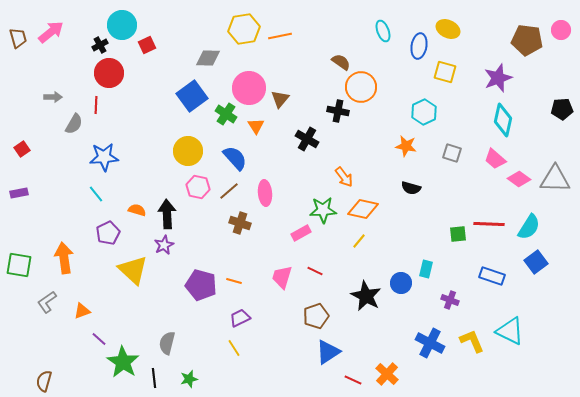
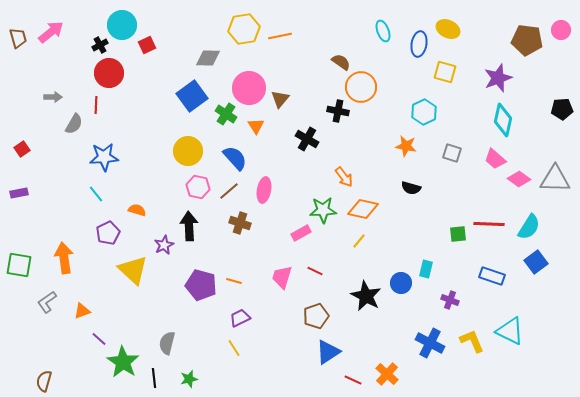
blue ellipse at (419, 46): moved 2 px up
pink ellipse at (265, 193): moved 1 px left, 3 px up; rotated 15 degrees clockwise
black arrow at (167, 214): moved 22 px right, 12 px down
